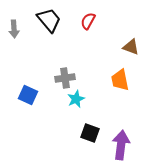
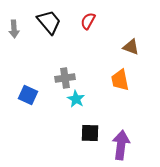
black trapezoid: moved 2 px down
cyan star: rotated 18 degrees counterclockwise
black square: rotated 18 degrees counterclockwise
